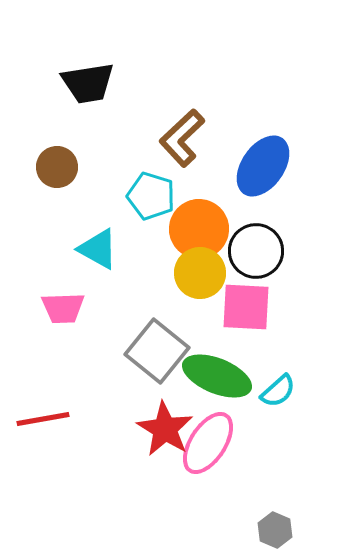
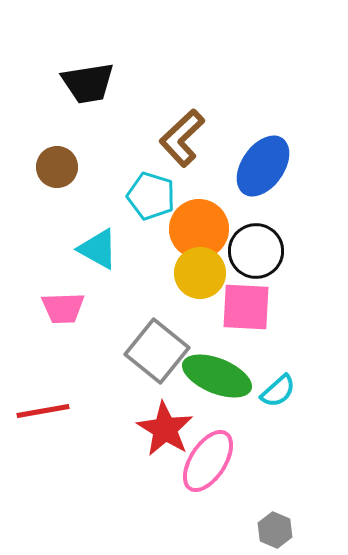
red line: moved 8 px up
pink ellipse: moved 18 px down
